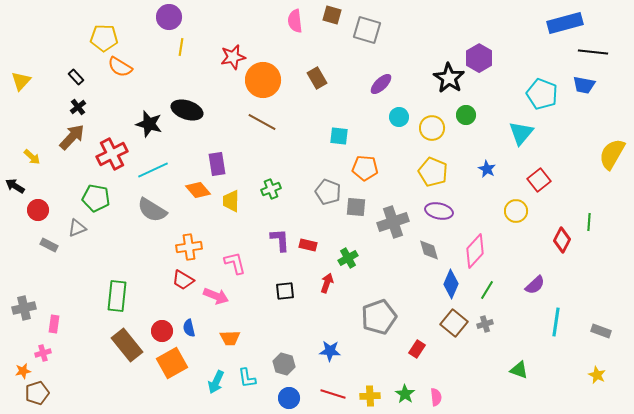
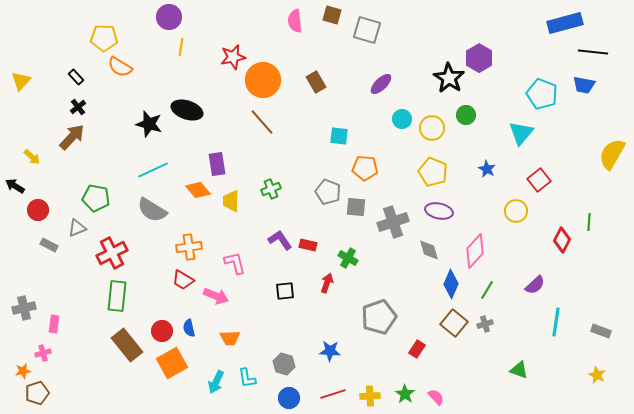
brown rectangle at (317, 78): moved 1 px left, 4 px down
cyan circle at (399, 117): moved 3 px right, 2 px down
brown line at (262, 122): rotated 20 degrees clockwise
red cross at (112, 154): moved 99 px down
purple L-shape at (280, 240): rotated 30 degrees counterclockwise
green cross at (348, 258): rotated 30 degrees counterclockwise
red line at (333, 394): rotated 35 degrees counterclockwise
pink semicircle at (436, 397): rotated 36 degrees counterclockwise
